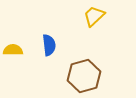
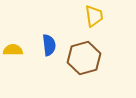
yellow trapezoid: rotated 125 degrees clockwise
brown hexagon: moved 18 px up
